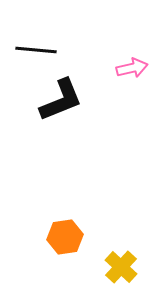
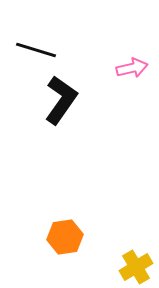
black line: rotated 12 degrees clockwise
black L-shape: rotated 33 degrees counterclockwise
yellow cross: moved 15 px right; rotated 16 degrees clockwise
